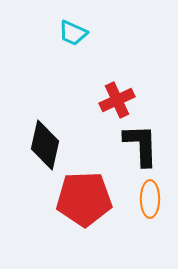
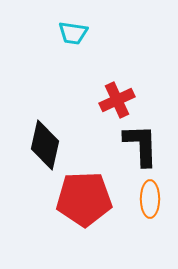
cyan trapezoid: rotated 16 degrees counterclockwise
